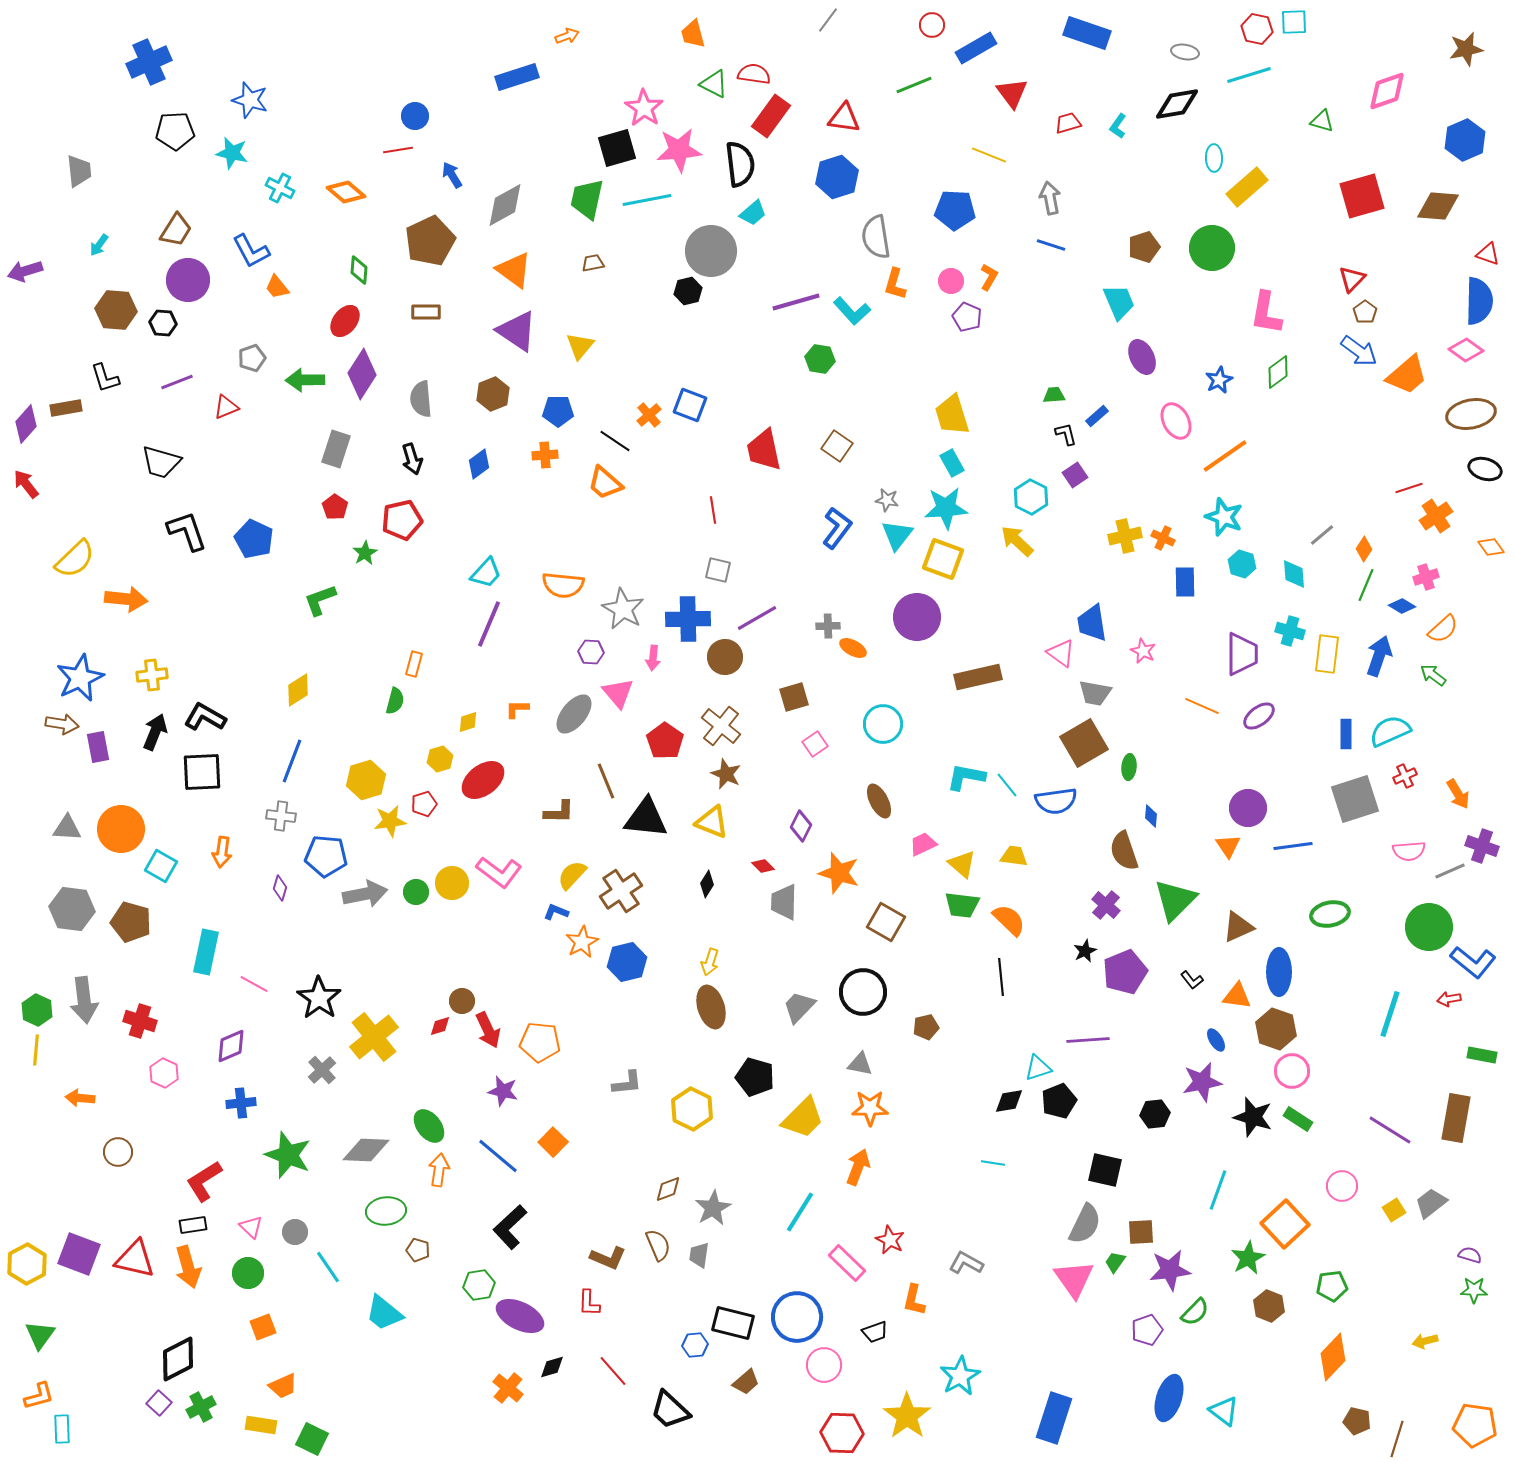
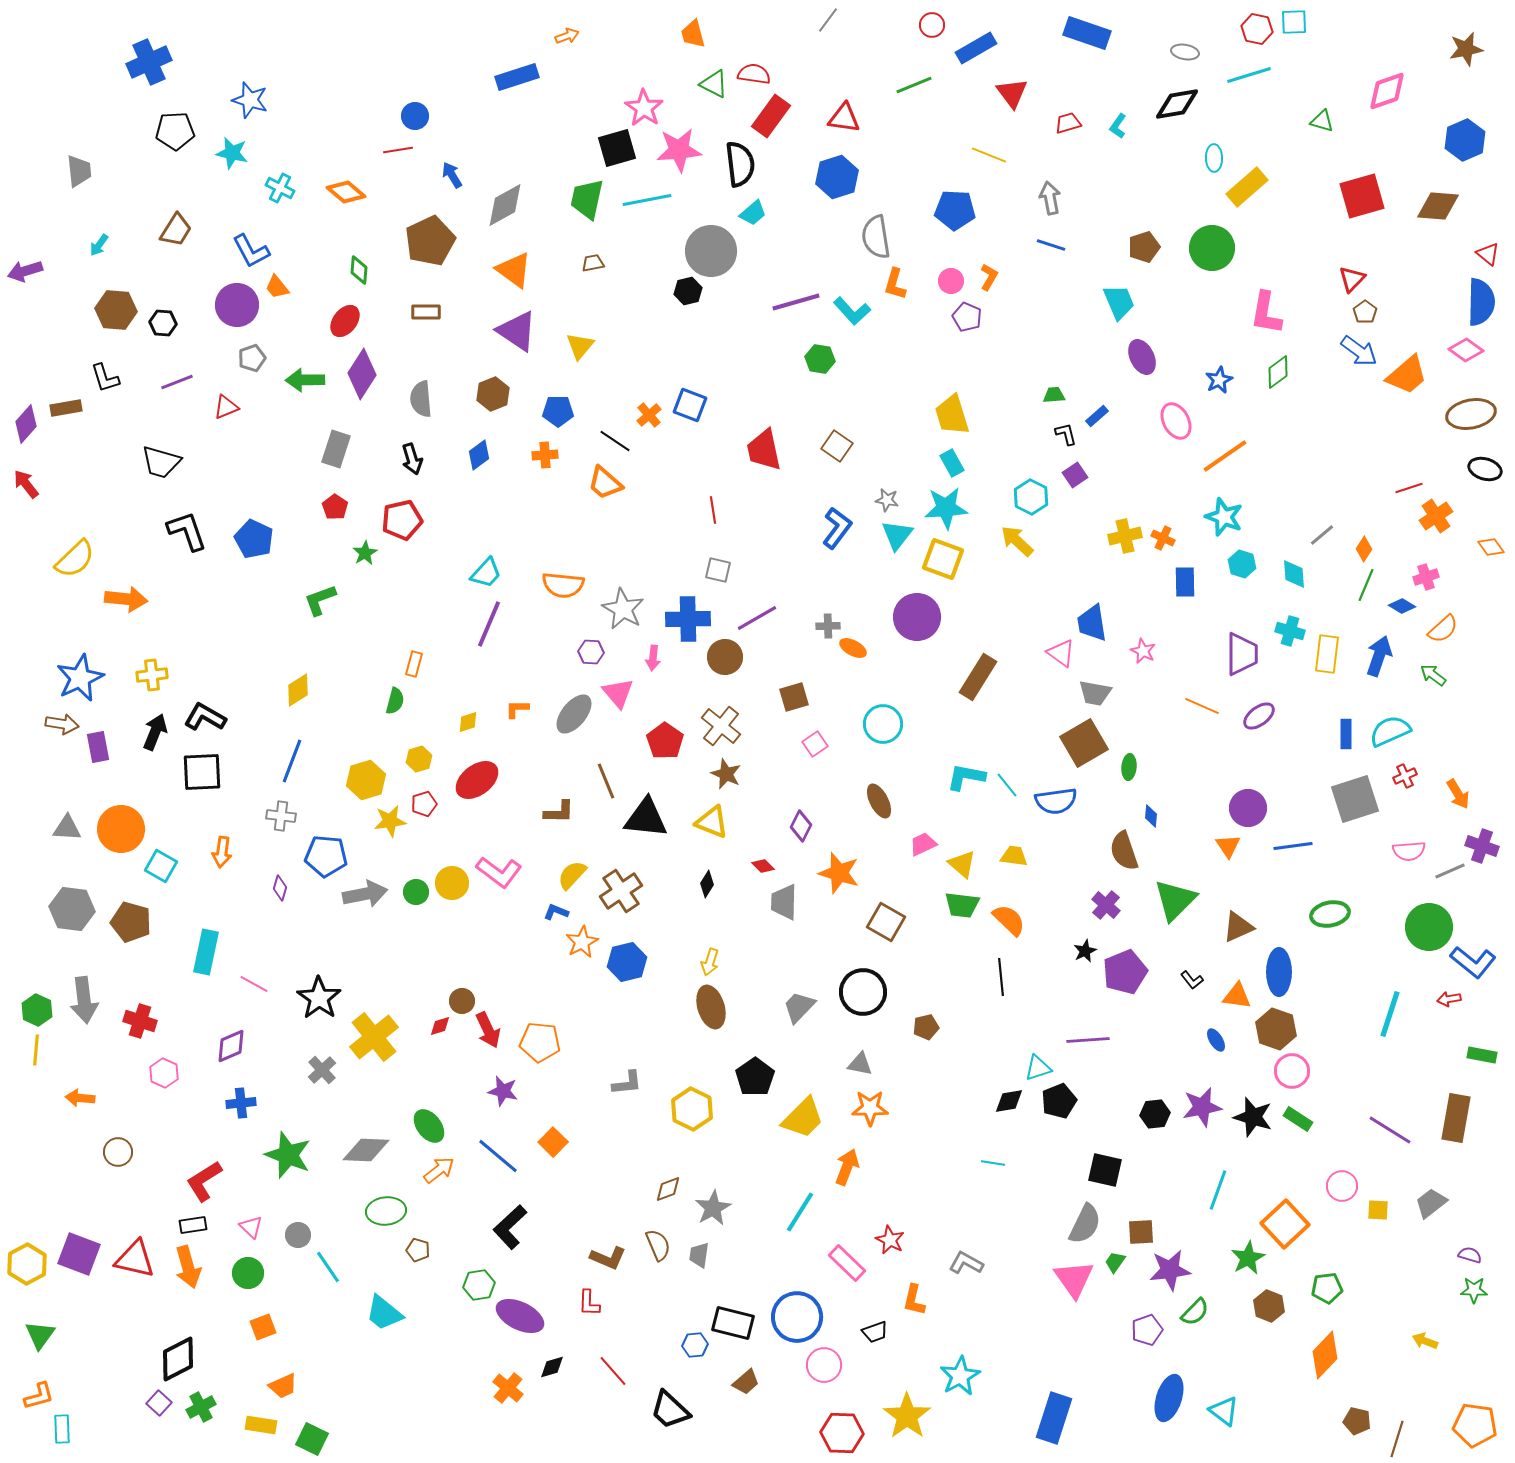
red triangle at (1488, 254): rotated 20 degrees clockwise
purple circle at (188, 280): moved 49 px right, 25 px down
blue semicircle at (1479, 301): moved 2 px right, 1 px down
blue diamond at (479, 464): moved 9 px up
brown rectangle at (978, 677): rotated 45 degrees counterclockwise
yellow hexagon at (440, 759): moved 21 px left
red ellipse at (483, 780): moved 6 px left
black pentagon at (755, 1077): rotated 21 degrees clockwise
purple star at (1202, 1082): moved 25 px down
orange arrow at (858, 1167): moved 11 px left
orange arrow at (439, 1170): rotated 44 degrees clockwise
yellow square at (1394, 1210): moved 16 px left; rotated 35 degrees clockwise
gray circle at (295, 1232): moved 3 px right, 3 px down
green pentagon at (1332, 1286): moved 5 px left, 2 px down
yellow arrow at (1425, 1341): rotated 35 degrees clockwise
orange diamond at (1333, 1357): moved 8 px left, 2 px up
